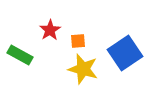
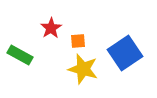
red star: moved 1 px right, 2 px up
